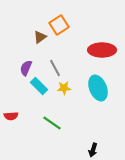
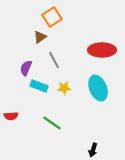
orange square: moved 7 px left, 8 px up
gray line: moved 1 px left, 8 px up
cyan rectangle: rotated 24 degrees counterclockwise
